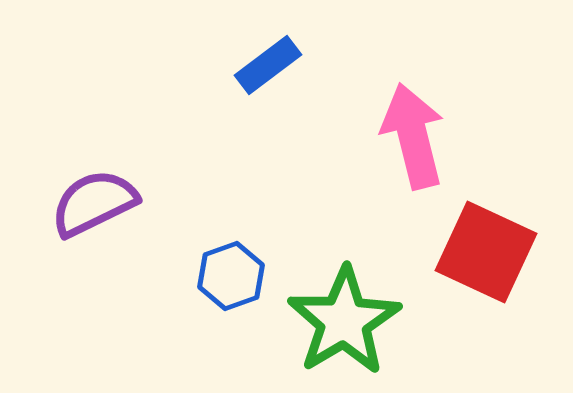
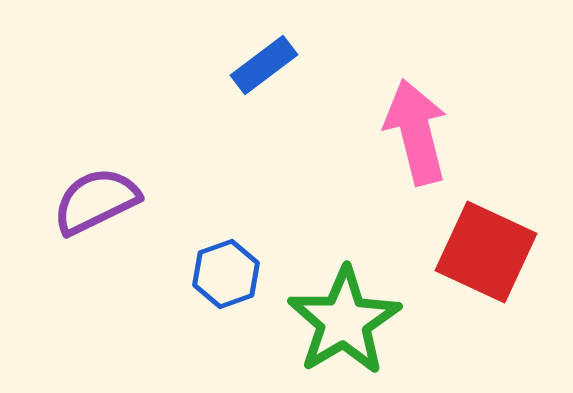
blue rectangle: moved 4 px left
pink arrow: moved 3 px right, 4 px up
purple semicircle: moved 2 px right, 2 px up
blue hexagon: moved 5 px left, 2 px up
